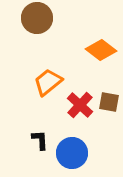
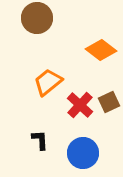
brown square: rotated 35 degrees counterclockwise
blue circle: moved 11 px right
